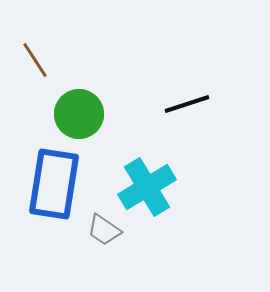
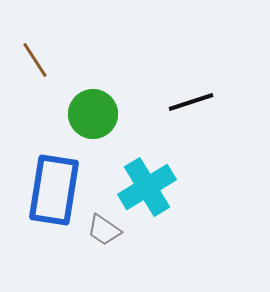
black line: moved 4 px right, 2 px up
green circle: moved 14 px right
blue rectangle: moved 6 px down
